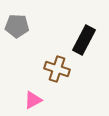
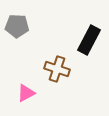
black rectangle: moved 5 px right
pink triangle: moved 7 px left, 7 px up
